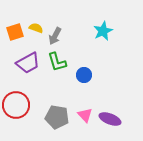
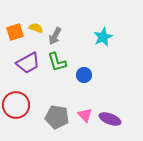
cyan star: moved 6 px down
